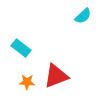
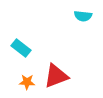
cyan semicircle: rotated 48 degrees clockwise
